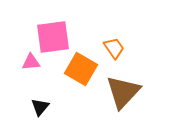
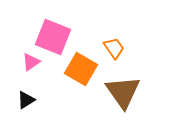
pink square: rotated 30 degrees clockwise
pink triangle: rotated 30 degrees counterclockwise
brown triangle: rotated 18 degrees counterclockwise
black triangle: moved 14 px left, 7 px up; rotated 18 degrees clockwise
